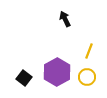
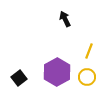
black square: moved 5 px left; rotated 14 degrees clockwise
